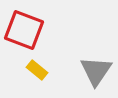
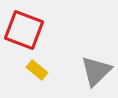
gray triangle: rotated 12 degrees clockwise
